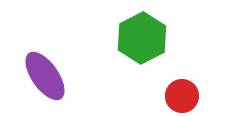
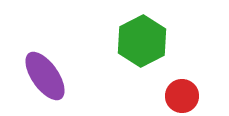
green hexagon: moved 3 px down
